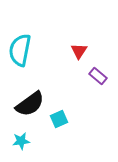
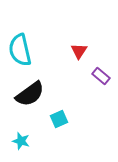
cyan semicircle: rotated 24 degrees counterclockwise
purple rectangle: moved 3 px right
black semicircle: moved 10 px up
cyan star: rotated 24 degrees clockwise
